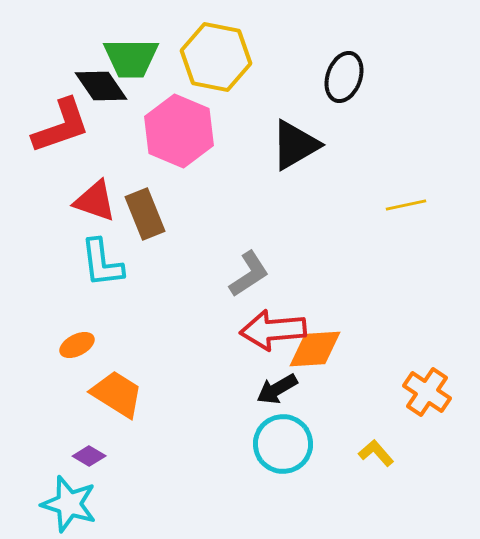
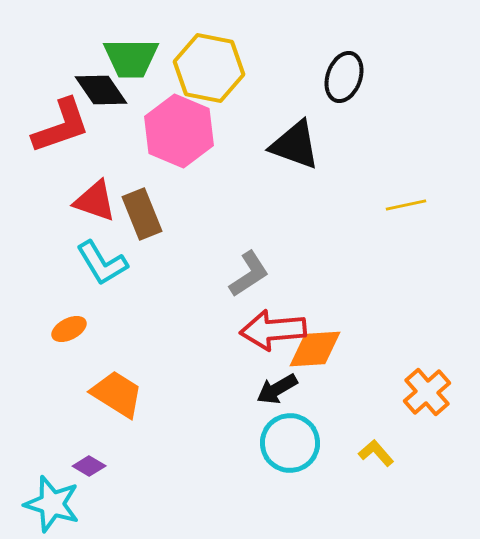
yellow hexagon: moved 7 px left, 11 px down
black diamond: moved 4 px down
black triangle: rotated 50 degrees clockwise
brown rectangle: moved 3 px left
cyan L-shape: rotated 24 degrees counterclockwise
orange ellipse: moved 8 px left, 16 px up
orange cross: rotated 15 degrees clockwise
cyan circle: moved 7 px right, 1 px up
purple diamond: moved 10 px down
cyan star: moved 17 px left
